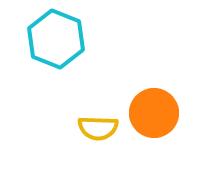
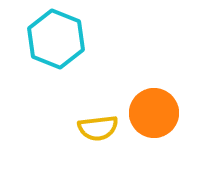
yellow semicircle: rotated 9 degrees counterclockwise
